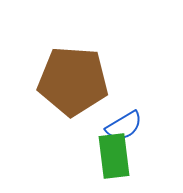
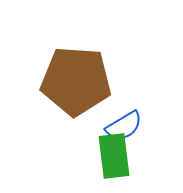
brown pentagon: moved 3 px right
